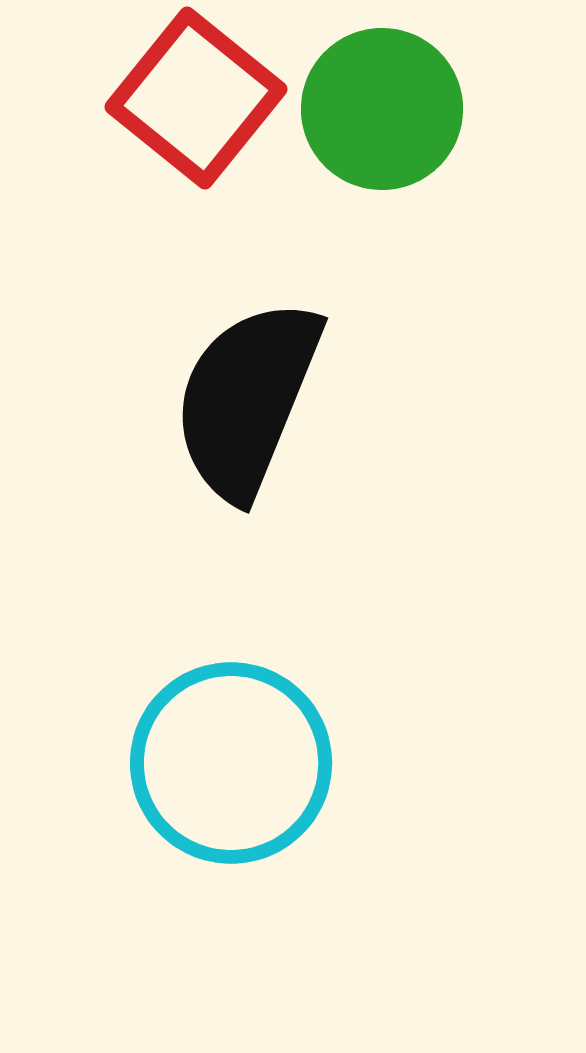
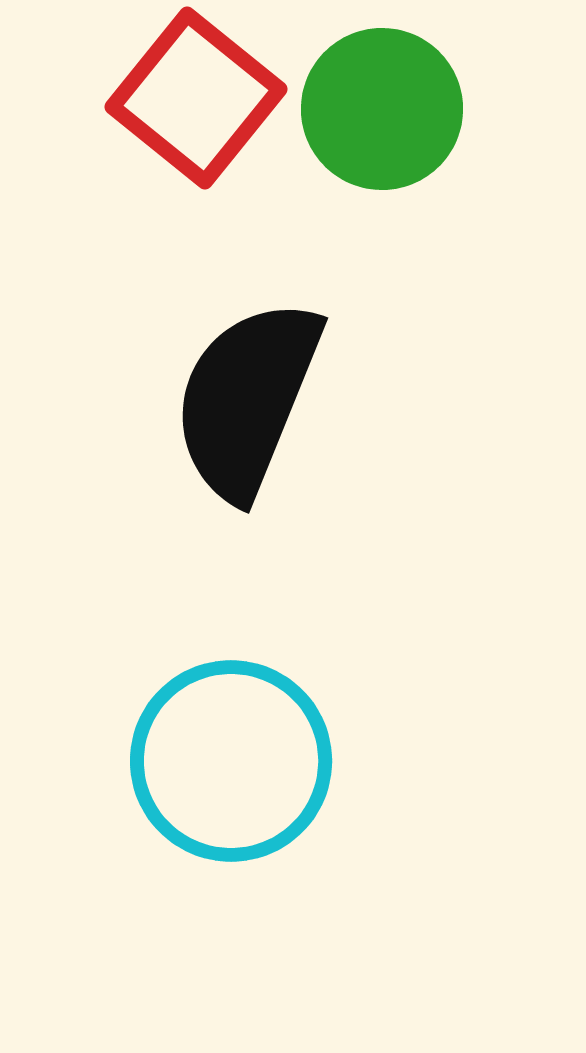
cyan circle: moved 2 px up
